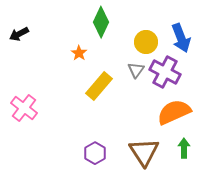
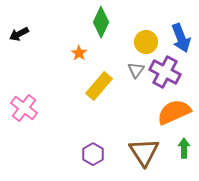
purple hexagon: moved 2 px left, 1 px down
